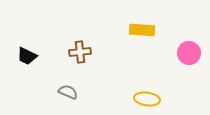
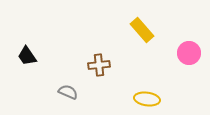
yellow rectangle: rotated 45 degrees clockwise
brown cross: moved 19 px right, 13 px down
black trapezoid: rotated 30 degrees clockwise
